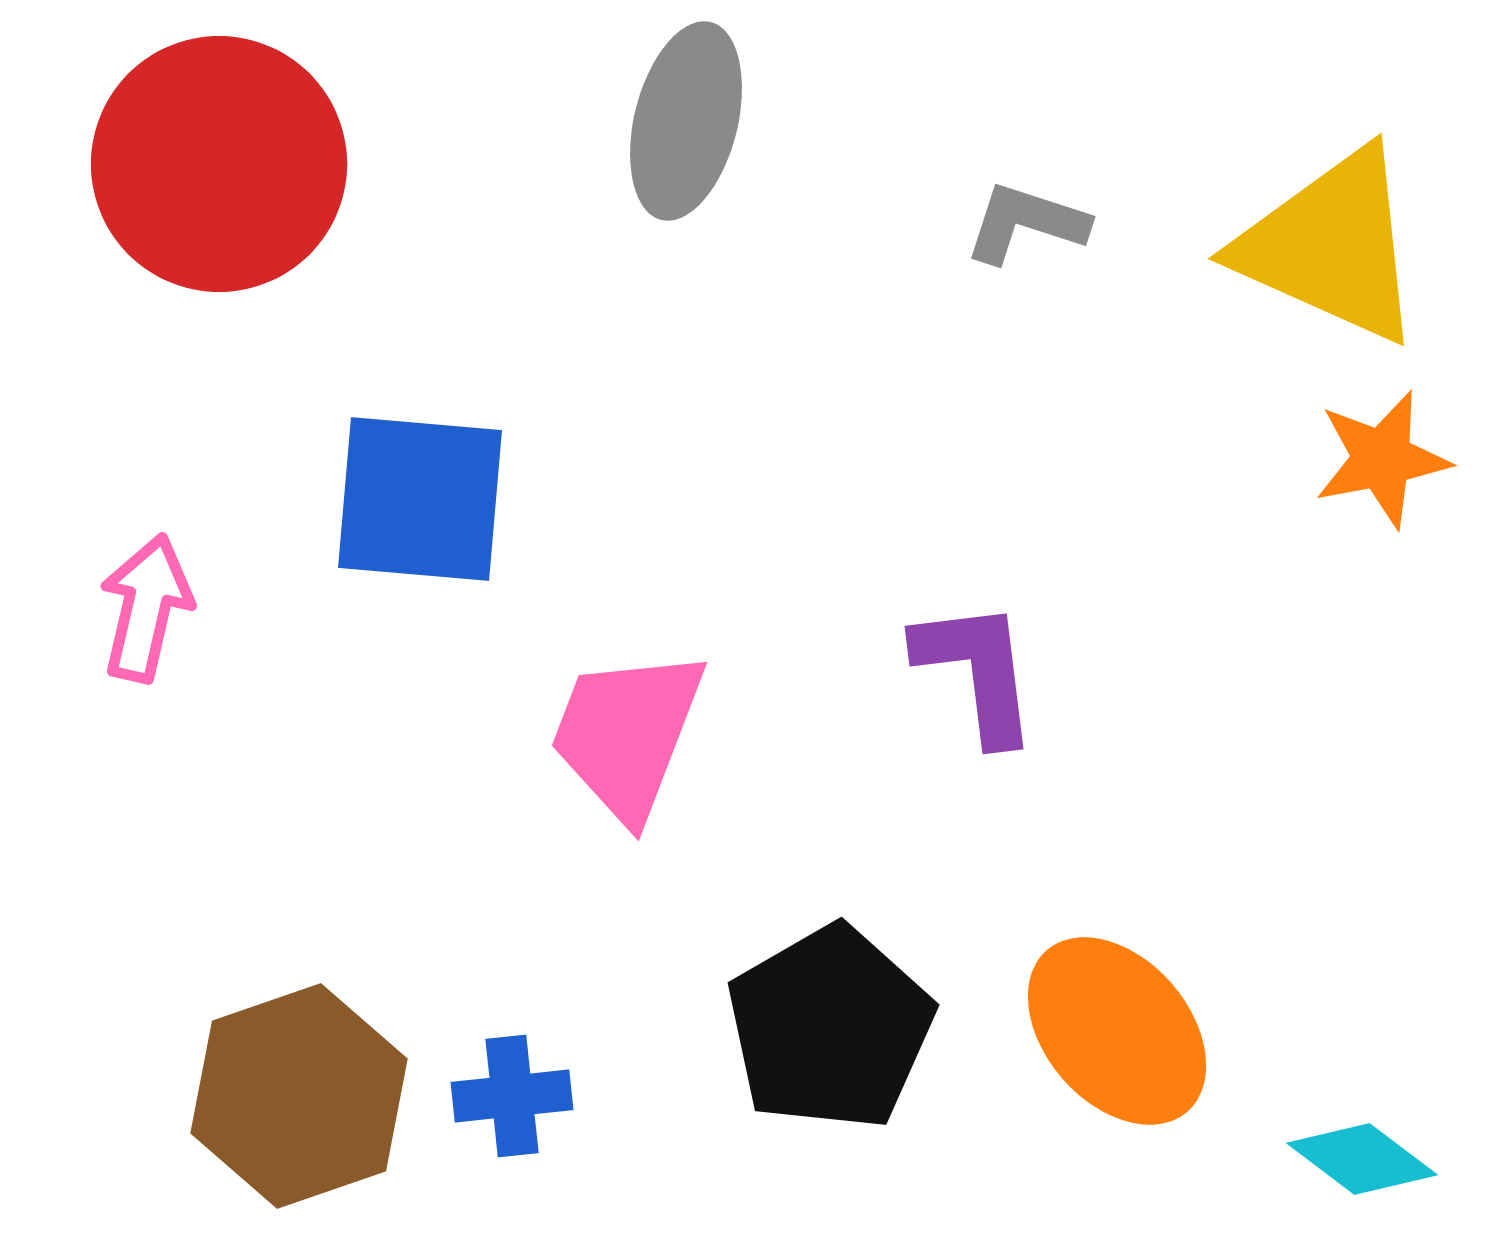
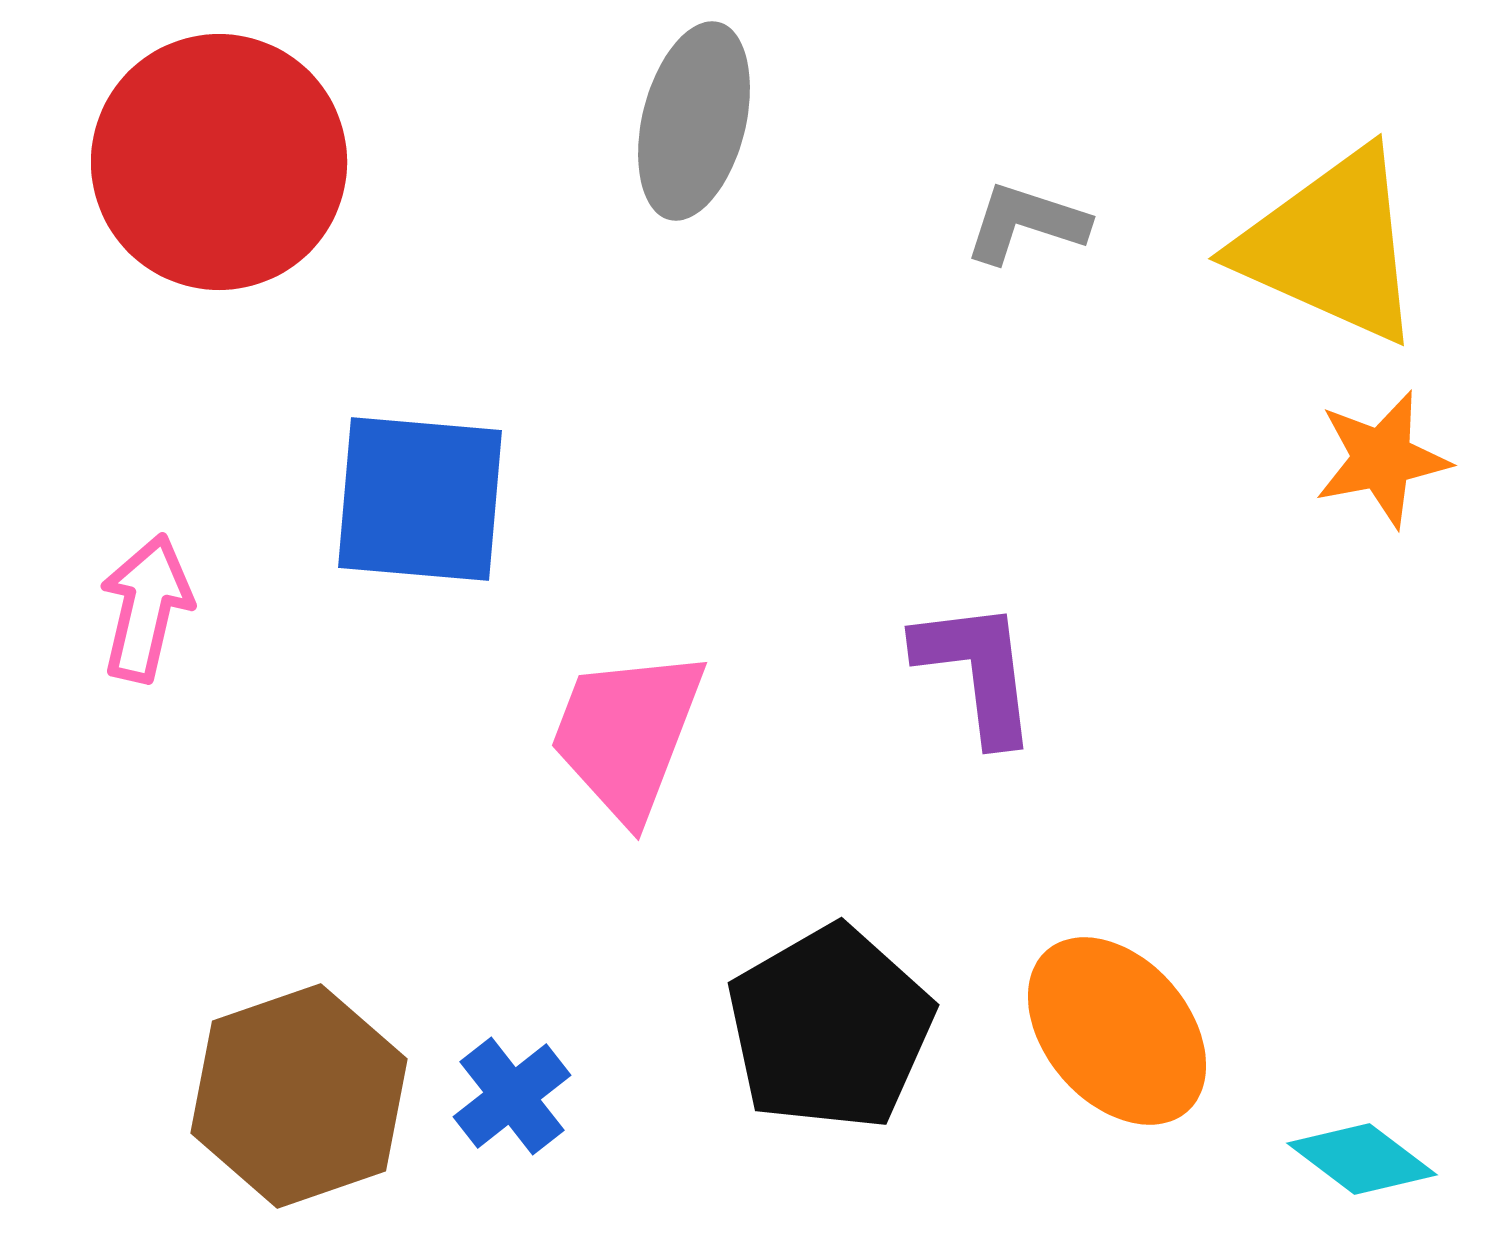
gray ellipse: moved 8 px right
red circle: moved 2 px up
blue cross: rotated 32 degrees counterclockwise
